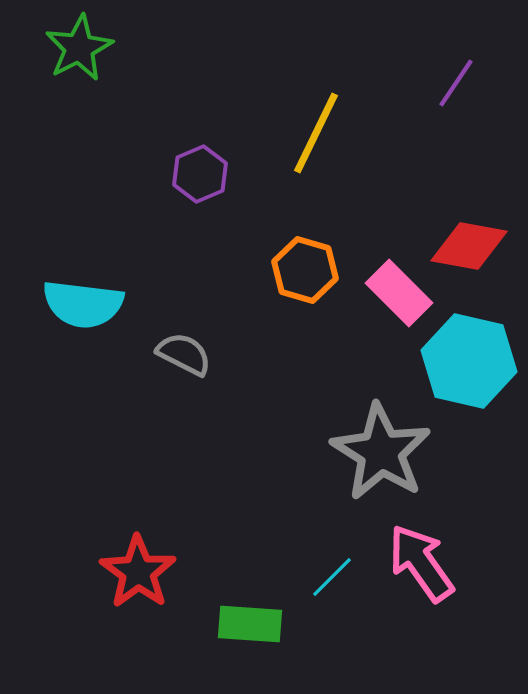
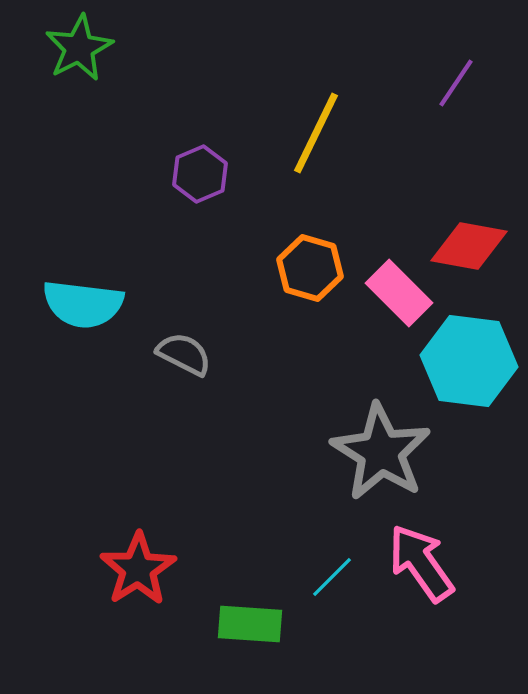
orange hexagon: moved 5 px right, 2 px up
cyan hexagon: rotated 6 degrees counterclockwise
red star: moved 3 px up; rotated 4 degrees clockwise
